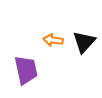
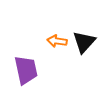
orange arrow: moved 4 px right, 1 px down
